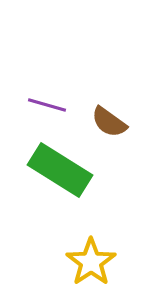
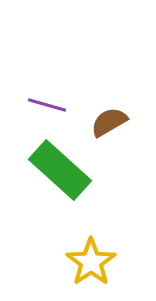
brown semicircle: rotated 114 degrees clockwise
green rectangle: rotated 10 degrees clockwise
